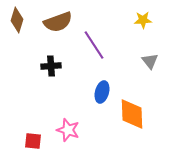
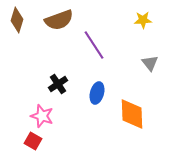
brown semicircle: moved 1 px right, 2 px up
gray triangle: moved 2 px down
black cross: moved 7 px right, 18 px down; rotated 30 degrees counterclockwise
blue ellipse: moved 5 px left, 1 px down
pink star: moved 26 px left, 14 px up
red square: rotated 24 degrees clockwise
